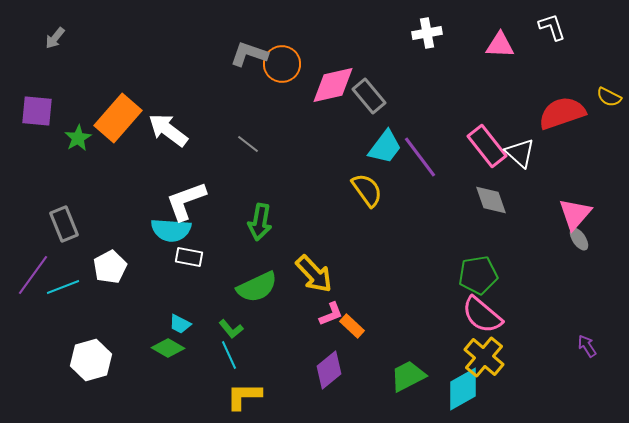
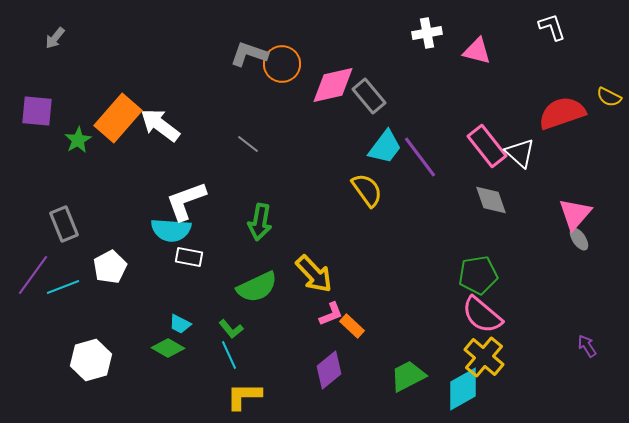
pink triangle at (500, 45): moved 23 px left, 6 px down; rotated 12 degrees clockwise
white arrow at (168, 130): moved 8 px left, 5 px up
green star at (78, 138): moved 2 px down
